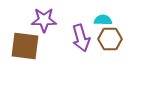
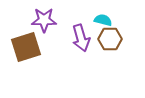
cyan semicircle: rotated 12 degrees clockwise
brown square: moved 1 px right, 1 px down; rotated 24 degrees counterclockwise
